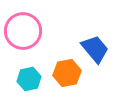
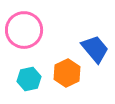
pink circle: moved 1 px right, 1 px up
orange hexagon: rotated 16 degrees counterclockwise
